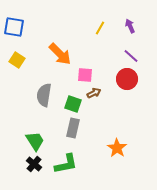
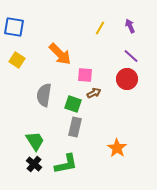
gray rectangle: moved 2 px right, 1 px up
